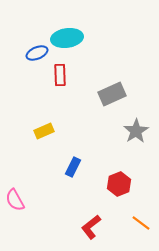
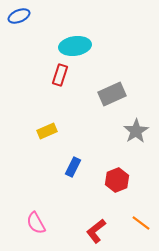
cyan ellipse: moved 8 px right, 8 px down
blue ellipse: moved 18 px left, 37 px up
red rectangle: rotated 20 degrees clockwise
yellow rectangle: moved 3 px right
red hexagon: moved 2 px left, 4 px up
pink semicircle: moved 21 px right, 23 px down
red L-shape: moved 5 px right, 4 px down
